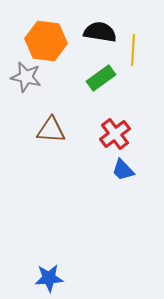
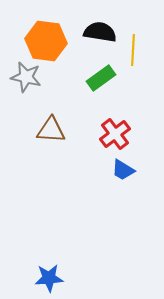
blue trapezoid: rotated 15 degrees counterclockwise
